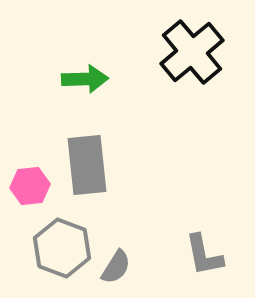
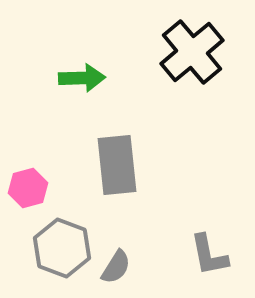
green arrow: moved 3 px left, 1 px up
gray rectangle: moved 30 px right
pink hexagon: moved 2 px left, 2 px down; rotated 9 degrees counterclockwise
gray L-shape: moved 5 px right
